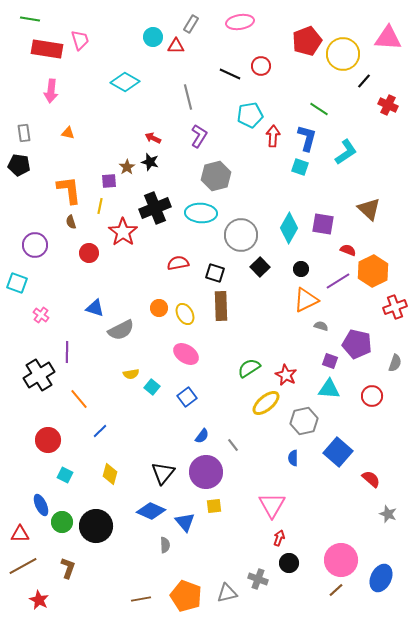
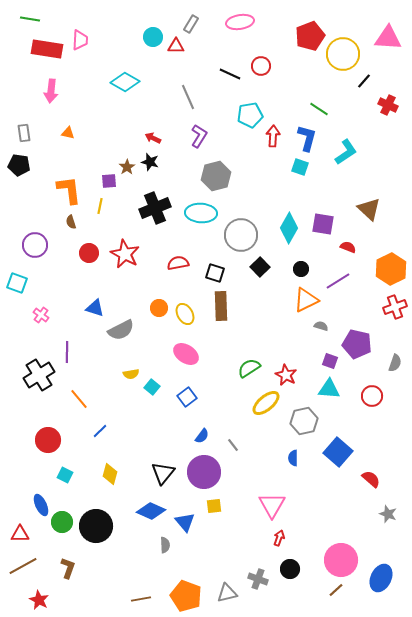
pink trapezoid at (80, 40): rotated 20 degrees clockwise
red pentagon at (307, 41): moved 3 px right, 5 px up
gray line at (188, 97): rotated 10 degrees counterclockwise
red star at (123, 232): moved 2 px right, 22 px down; rotated 8 degrees counterclockwise
red semicircle at (348, 250): moved 3 px up
orange hexagon at (373, 271): moved 18 px right, 2 px up
purple circle at (206, 472): moved 2 px left
black circle at (289, 563): moved 1 px right, 6 px down
